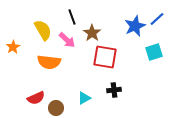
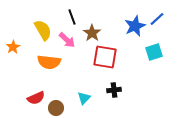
cyan triangle: rotated 16 degrees counterclockwise
